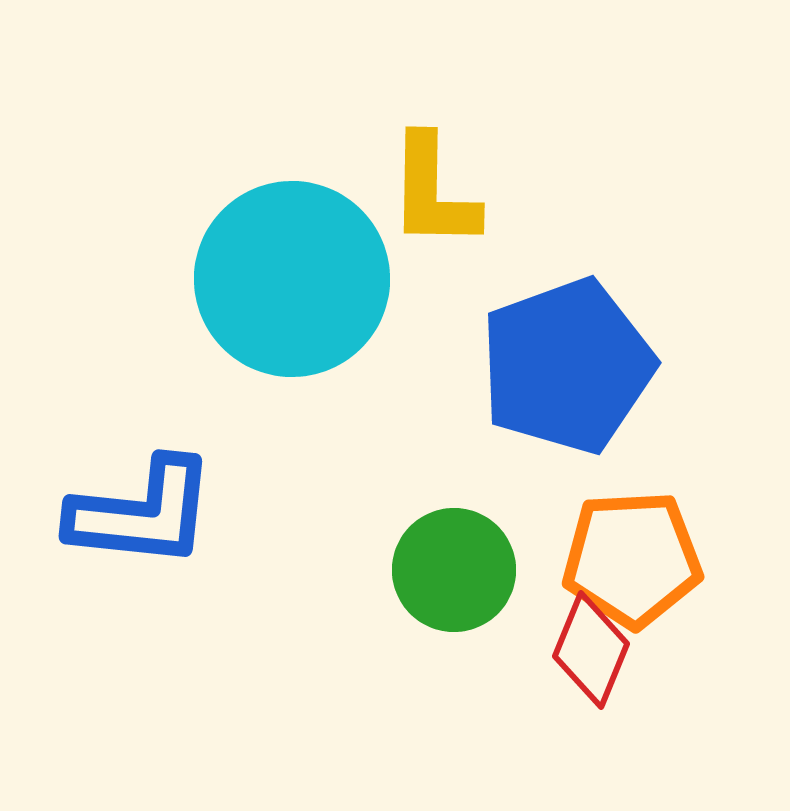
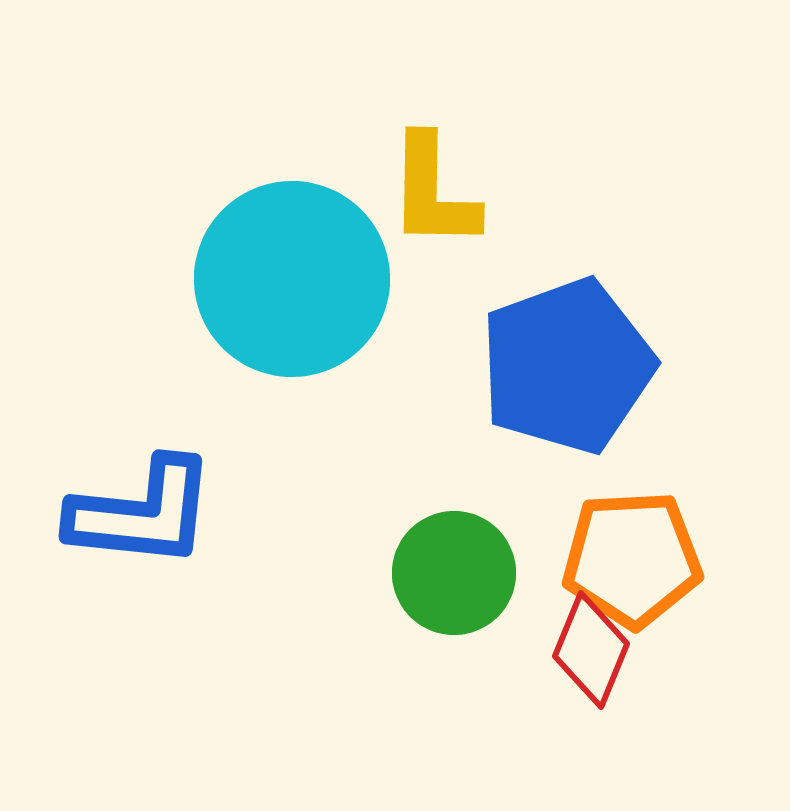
green circle: moved 3 px down
